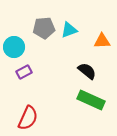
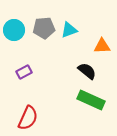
orange triangle: moved 5 px down
cyan circle: moved 17 px up
